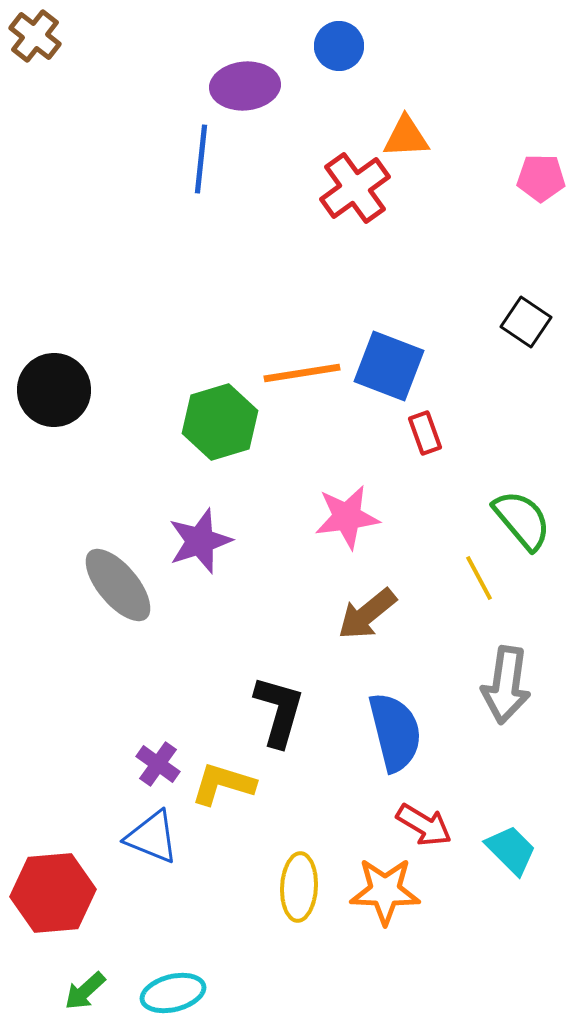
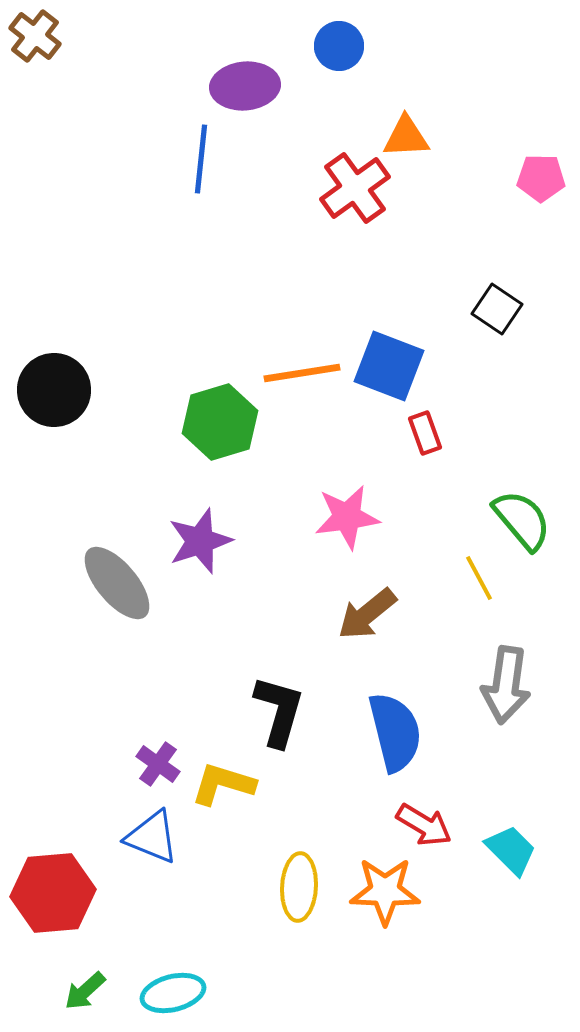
black square: moved 29 px left, 13 px up
gray ellipse: moved 1 px left, 2 px up
